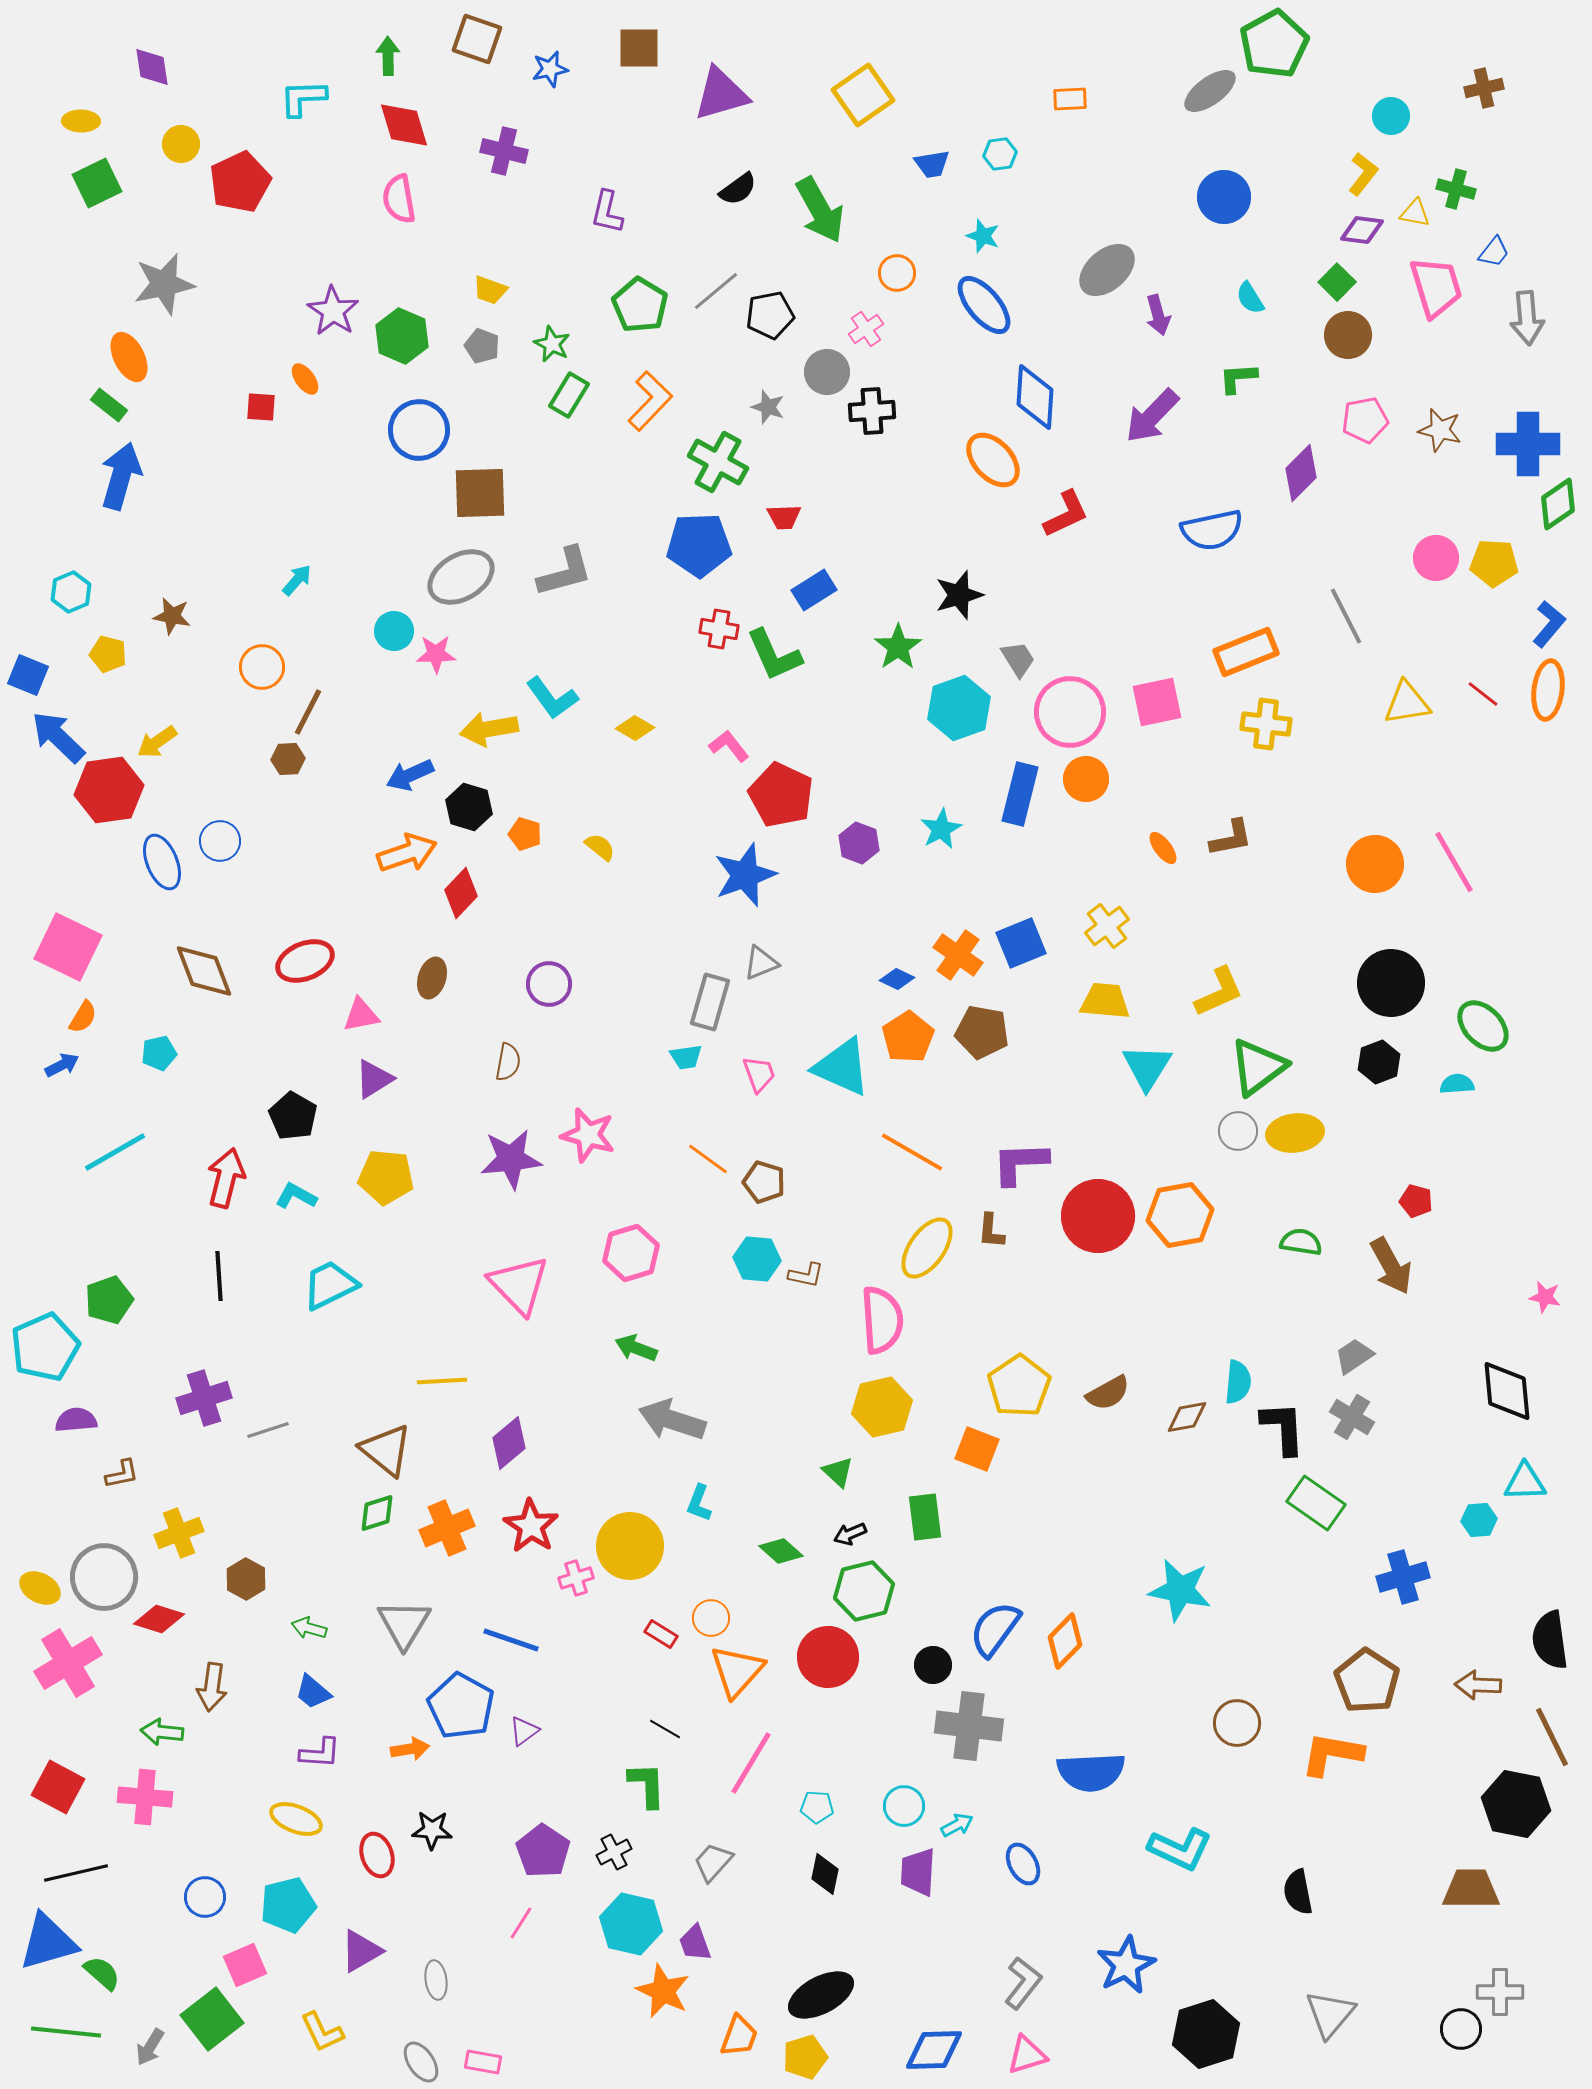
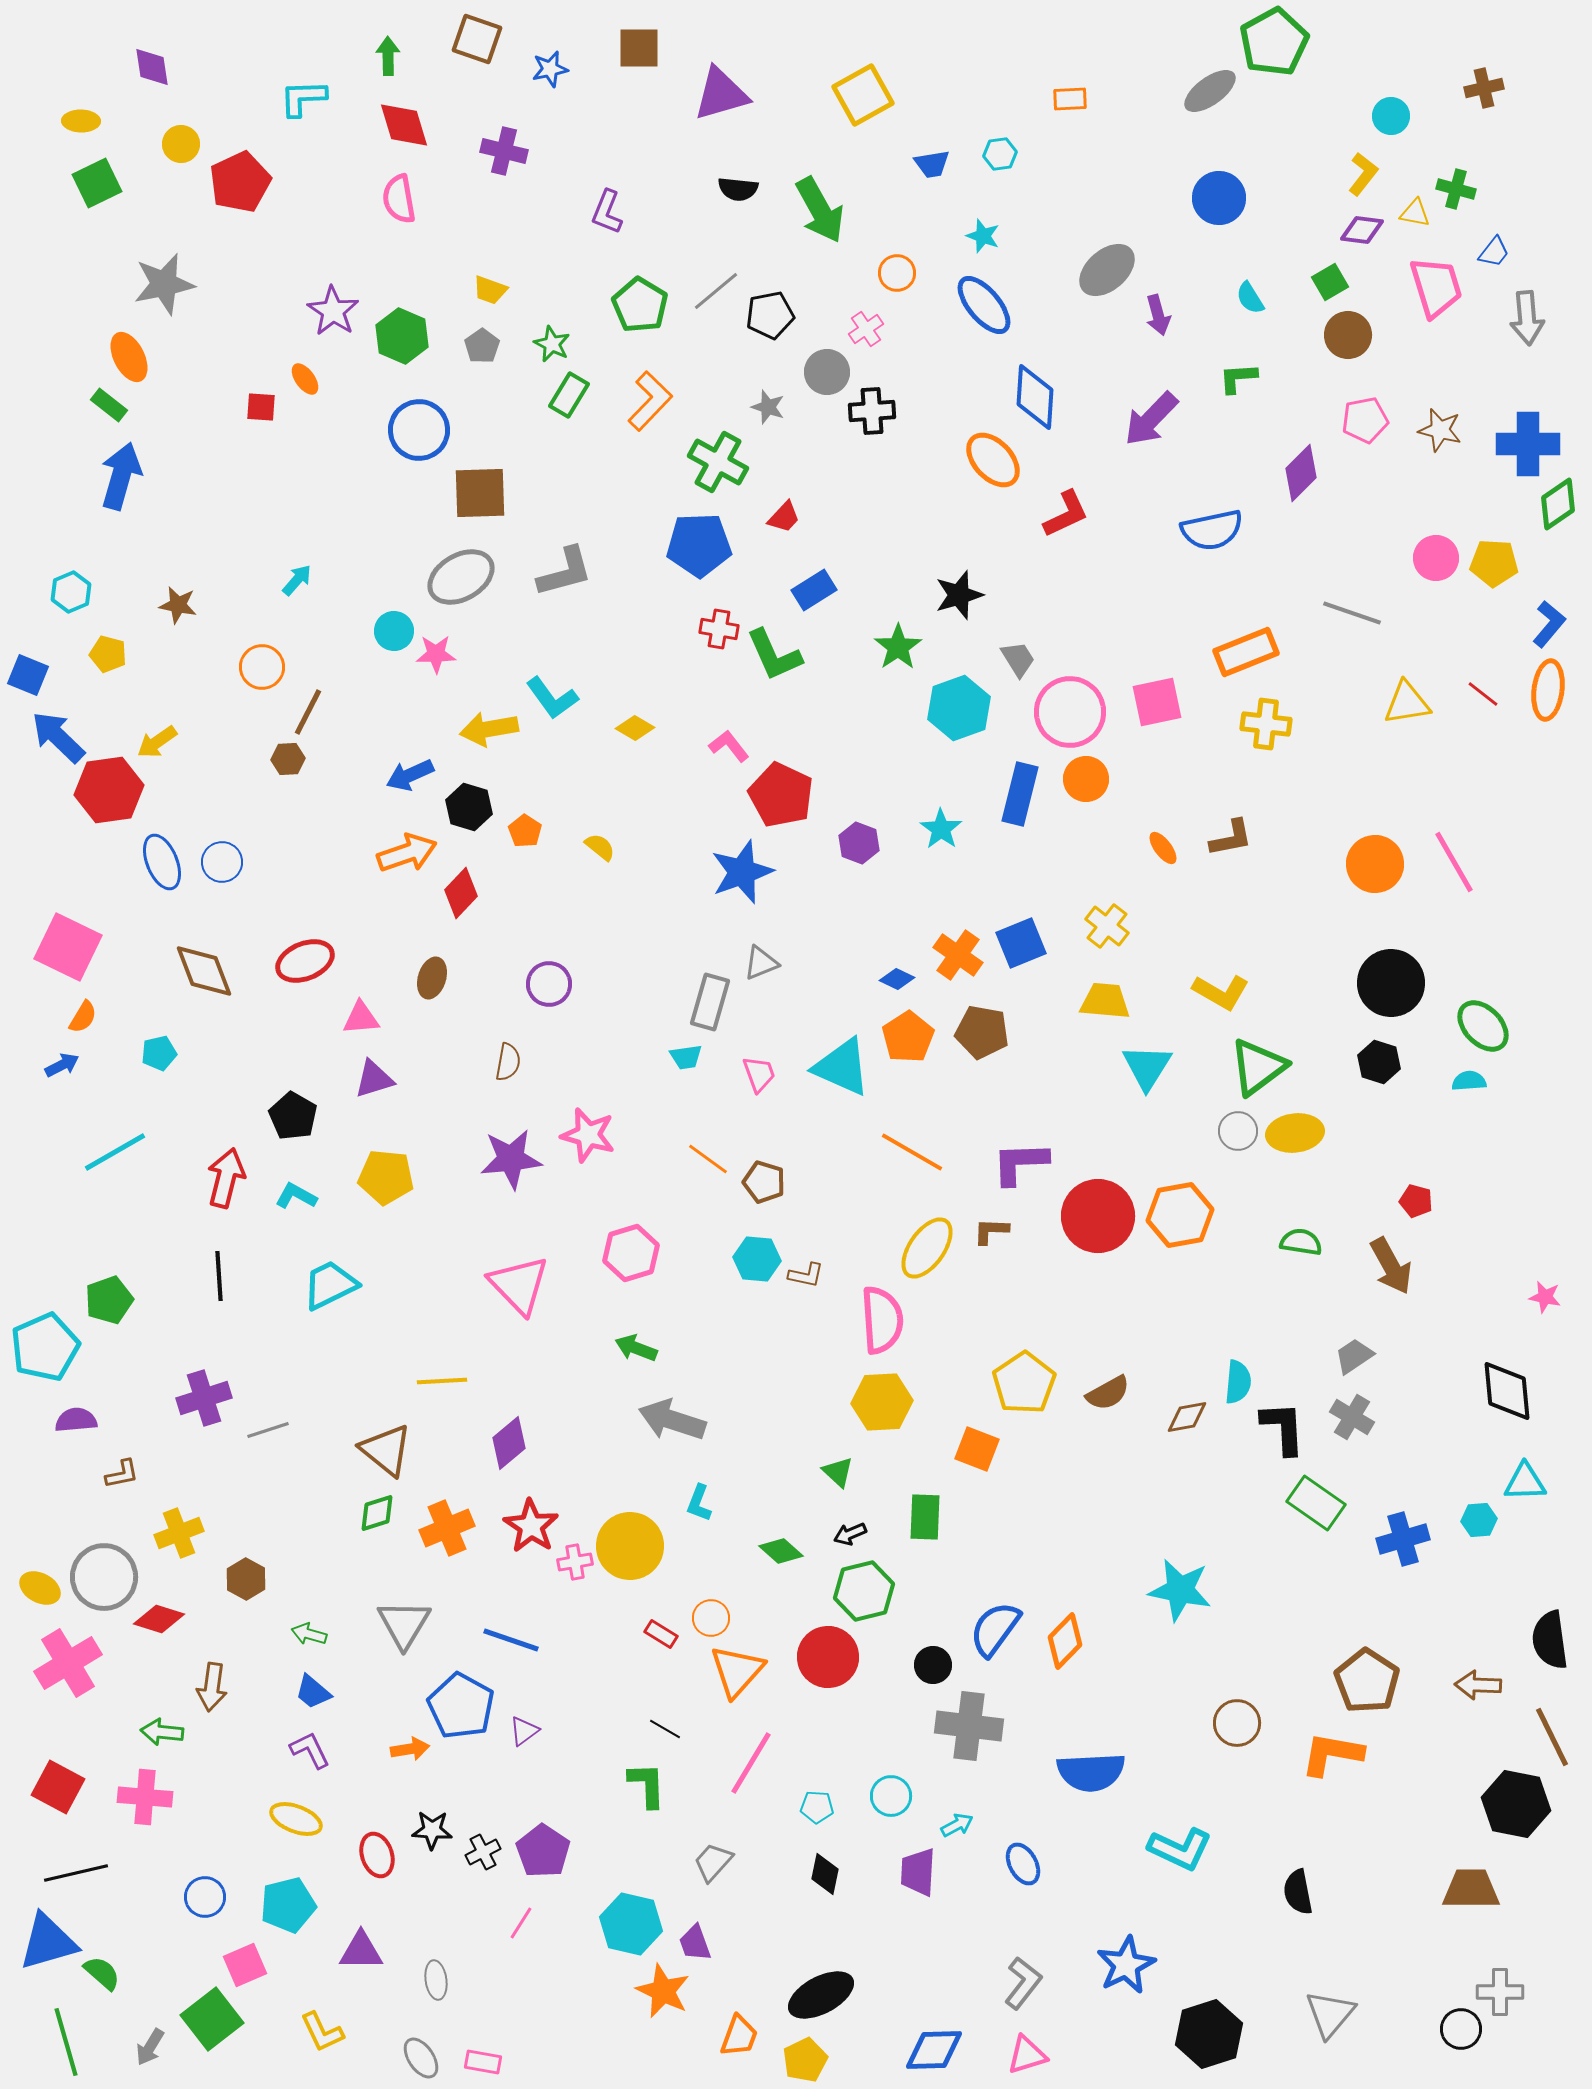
green pentagon at (1274, 44): moved 2 px up
yellow square at (863, 95): rotated 6 degrees clockwise
black semicircle at (738, 189): rotated 42 degrees clockwise
blue circle at (1224, 197): moved 5 px left, 1 px down
purple L-shape at (607, 212): rotated 9 degrees clockwise
green square at (1337, 282): moved 7 px left; rotated 15 degrees clockwise
gray pentagon at (482, 346): rotated 16 degrees clockwise
purple arrow at (1152, 416): moved 1 px left, 3 px down
red trapezoid at (784, 517): rotated 45 degrees counterclockwise
brown star at (172, 616): moved 6 px right, 11 px up
gray line at (1346, 616): moved 6 px right, 3 px up; rotated 44 degrees counterclockwise
cyan star at (941, 829): rotated 9 degrees counterclockwise
orange pentagon at (525, 834): moved 3 px up; rotated 16 degrees clockwise
blue circle at (220, 841): moved 2 px right, 21 px down
blue star at (745, 875): moved 3 px left, 3 px up
yellow cross at (1107, 926): rotated 15 degrees counterclockwise
yellow L-shape at (1219, 992): moved 2 px right; rotated 54 degrees clockwise
pink triangle at (361, 1015): moved 3 px down; rotated 6 degrees clockwise
black hexagon at (1379, 1062): rotated 21 degrees counterclockwise
purple triangle at (374, 1079): rotated 15 degrees clockwise
cyan semicircle at (1457, 1084): moved 12 px right, 3 px up
brown L-shape at (991, 1231): rotated 87 degrees clockwise
yellow pentagon at (1019, 1386): moved 5 px right, 3 px up
yellow hexagon at (882, 1407): moved 5 px up; rotated 10 degrees clockwise
green rectangle at (925, 1517): rotated 9 degrees clockwise
blue cross at (1403, 1577): moved 38 px up
pink cross at (576, 1578): moved 1 px left, 16 px up; rotated 8 degrees clockwise
green arrow at (309, 1628): moved 6 px down
purple L-shape at (320, 1753): moved 10 px left, 3 px up; rotated 120 degrees counterclockwise
cyan circle at (904, 1806): moved 13 px left, 10 px up
black cross at (614, 1852): moved 131 px left
purple triangle at (361, 1951): rotated 30 degrees clockwise
green line at (66, 2032): moved 10 px down; rotated 68 degrees clockwise
black hexagon at (1206, 2034): moved 3 px right
yellow pentagon at (805, 2057): moved 3 px down; rotated 9 degrees counterclockwise
gray ellipse at (421, 2062): moved 4 px up
